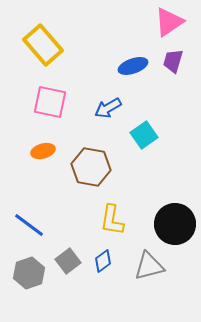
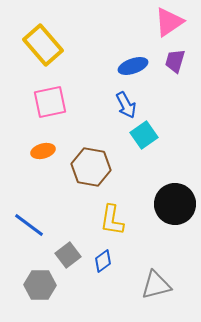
purple trapezoid: moved 2 px right
pink square: rotated 24 degrees counterclockwise
blue arrow: moved 18 px right, 3 px up; rotated 88 degrees counterclockwise
black circle: moved 20 px up
gray square: moved 6 px up
gray triangle: moved 7 px right, 19 px down
gray hexagon: moved 11 px right, 12 px down; rotated 20 degrees clockwise
